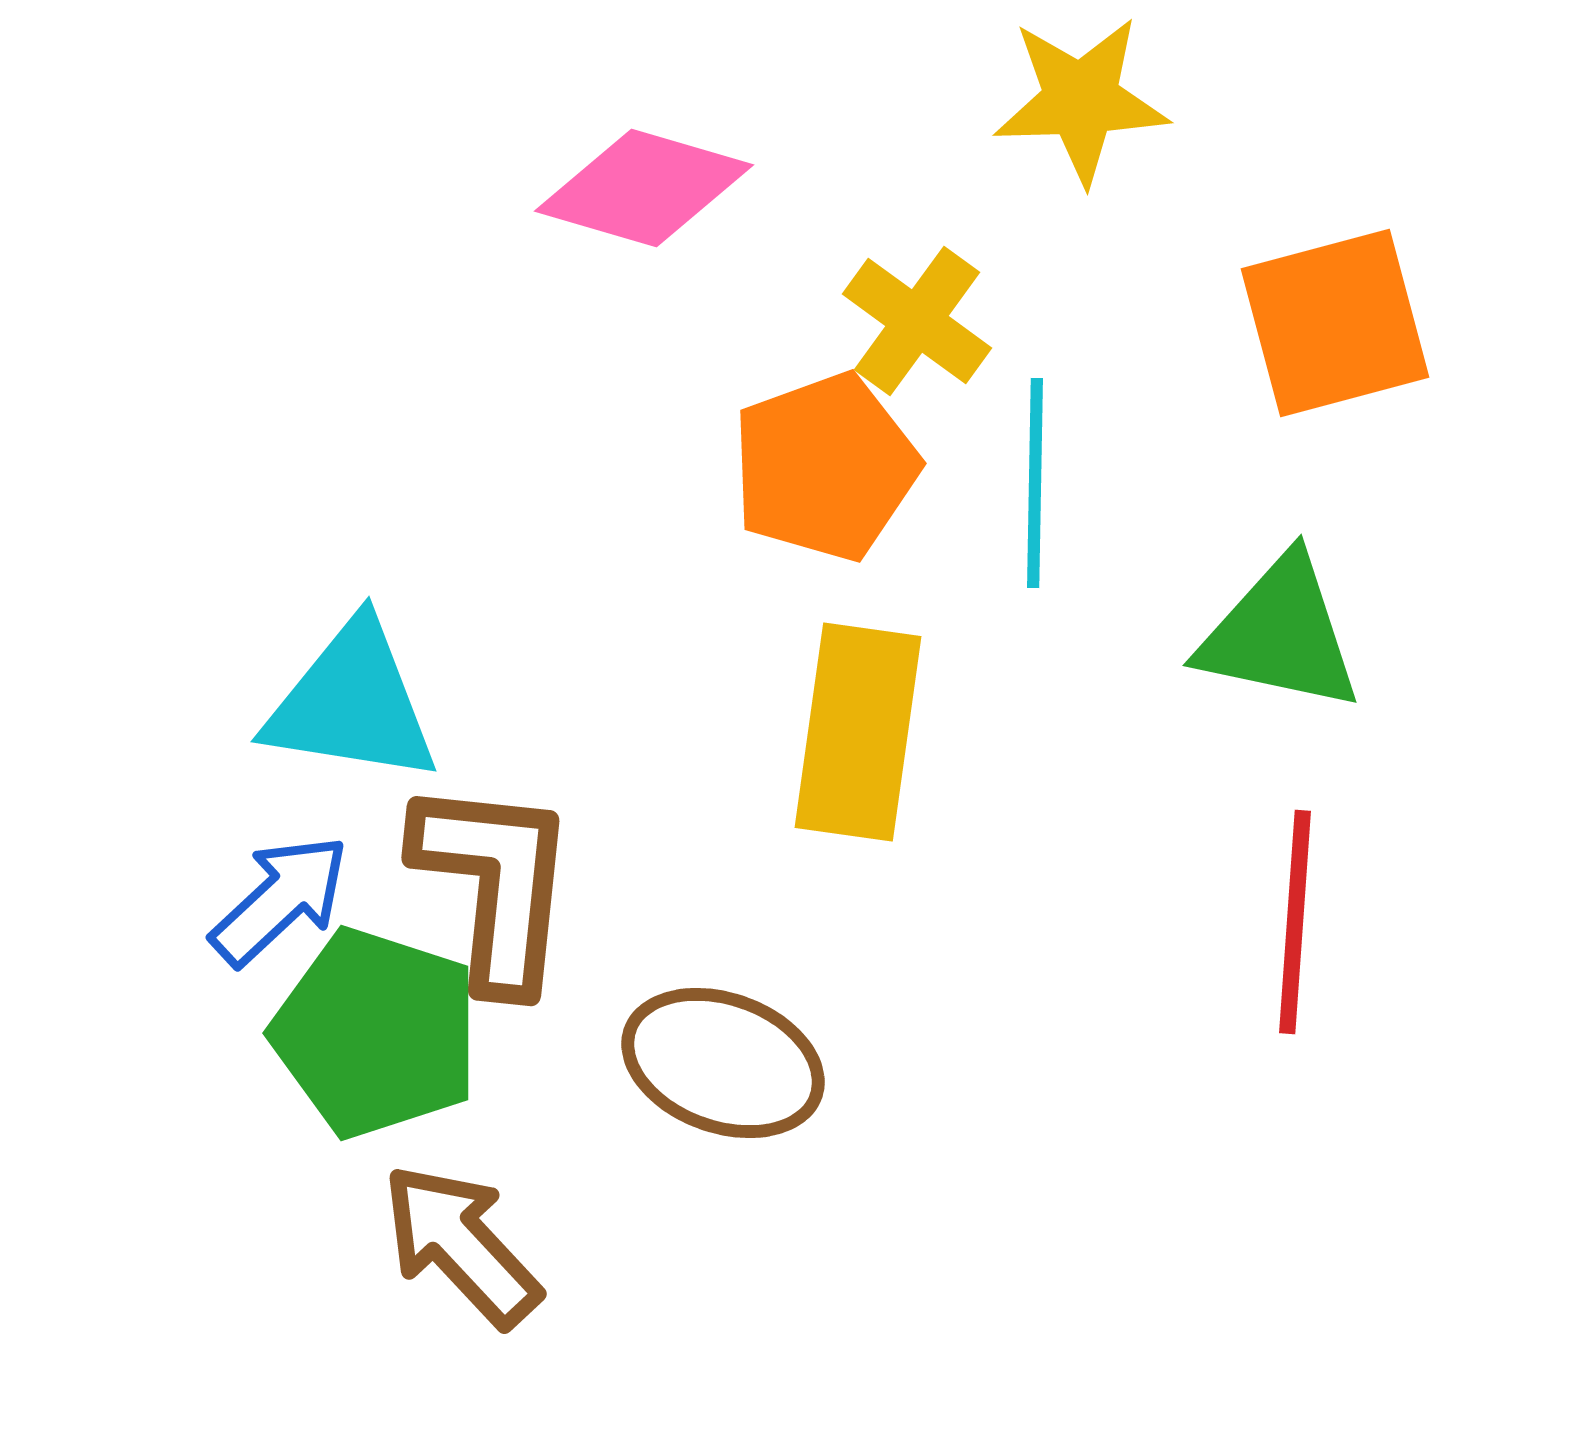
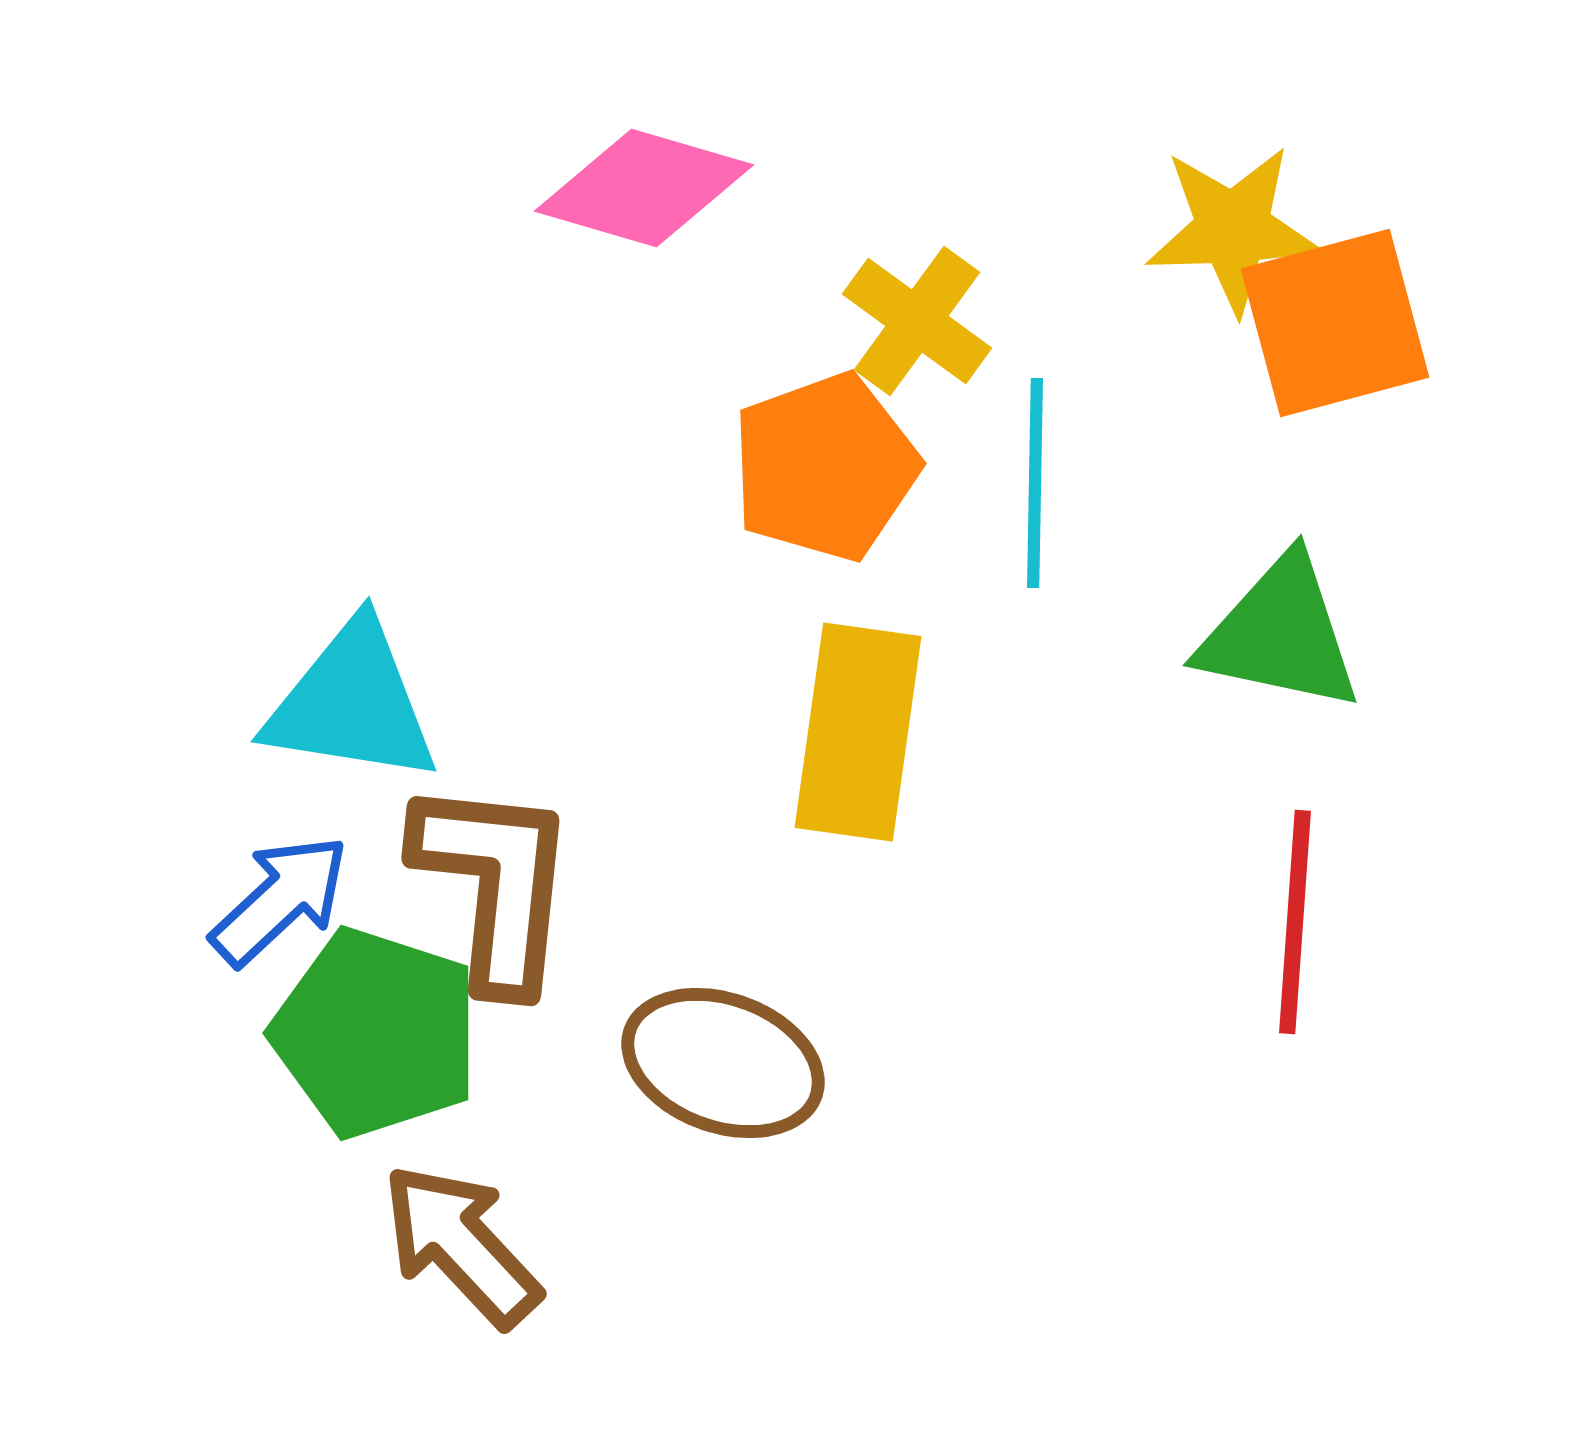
yellow star: moved 152 px right, 129 px down
